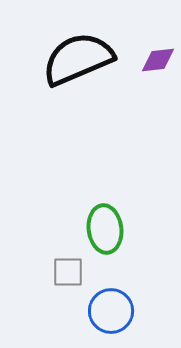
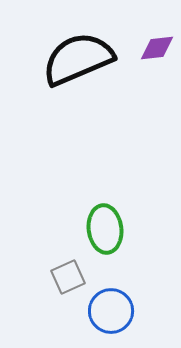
purple diamond: moved 1 px left, 12 px up
gray square: moved 5 px down; rotated 24 degrees counterclockwise
